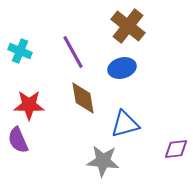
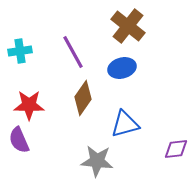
cyan cross: rotated 30 degrees counterclockwise
brown diamond: rotated 44 degrees clockwise
purple semicircle: moved 1 px right
gray star: moved 6 px left
